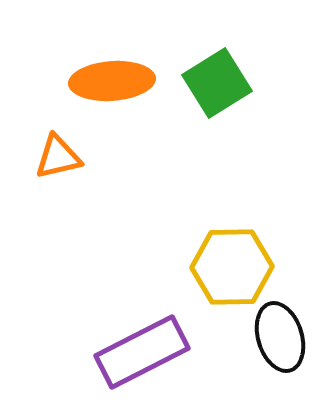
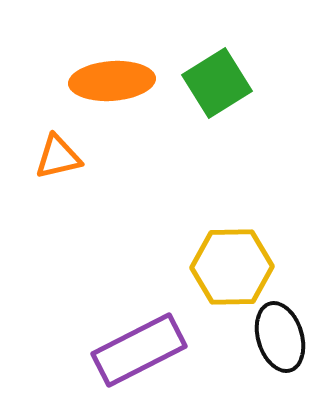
purple rectangle: moved 3 px left, 2 px up
